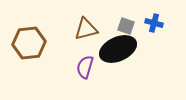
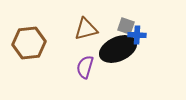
blue cross: moved 17 px left, 12 px down; rotated 12 degrees counterclockwise
